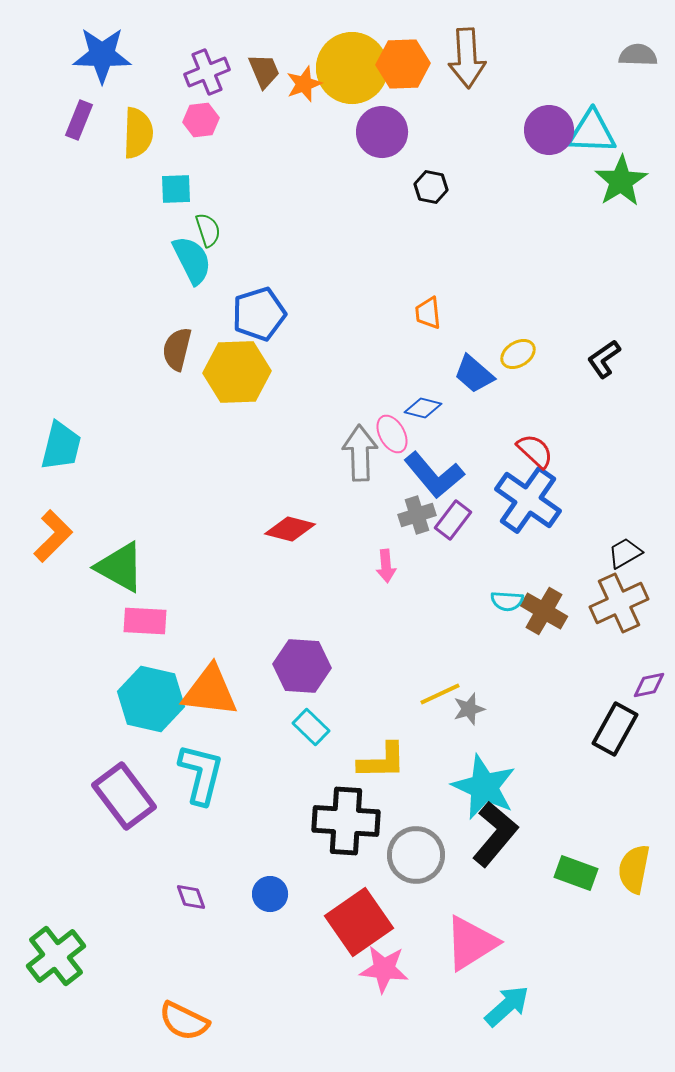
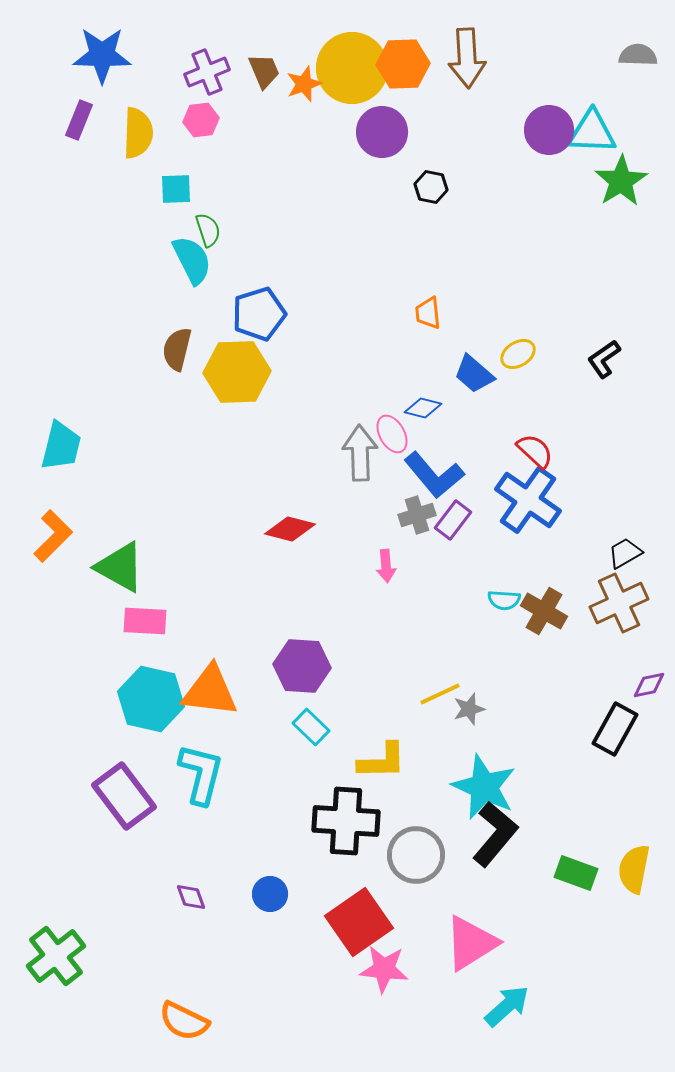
cyan semicircle at (507, 601): moved 3 px left, 1 px up
